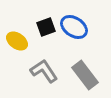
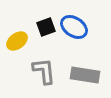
yellow ellipse: rotated 70 degrees counterclockwise
gray L-shape: rotated 28 degrees clockwise
gray rectangle: rotated 44 degrees counterclockwise
